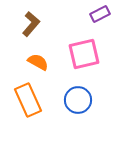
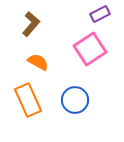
pink square: moved 6 px right, 5 px up; rotated 20 degrees counterclockwise
blue circle: moved 3 px left
